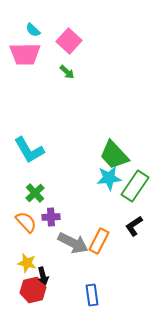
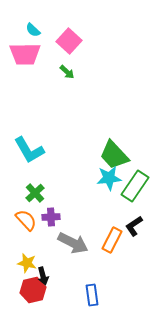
orange semicircle: moved 2 px up
orange rectangle: moved 13 px right, 1 px up
